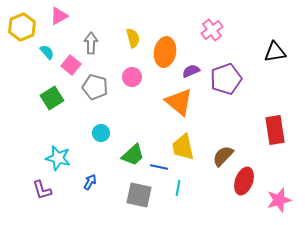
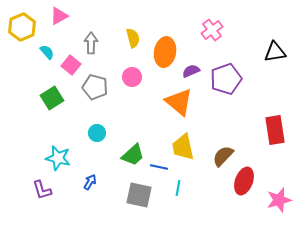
cyan circle: moved 4 px left
